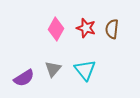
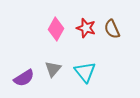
brown semicircle: rotated 30 degrees counterclockwise
cyan triangle: moved 2 px down
